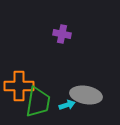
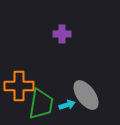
purple cross: rotated 12 degrees counterclockwise
gray ellipse: rotated 44 degrees clockwise
green trapezoid: moved 3 px right, 2 px down
